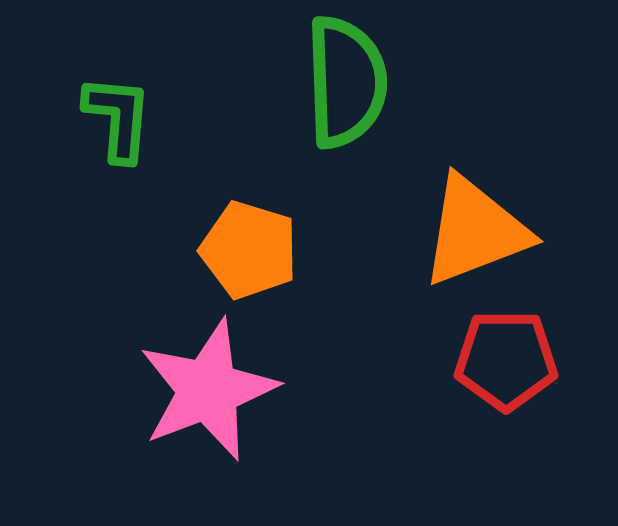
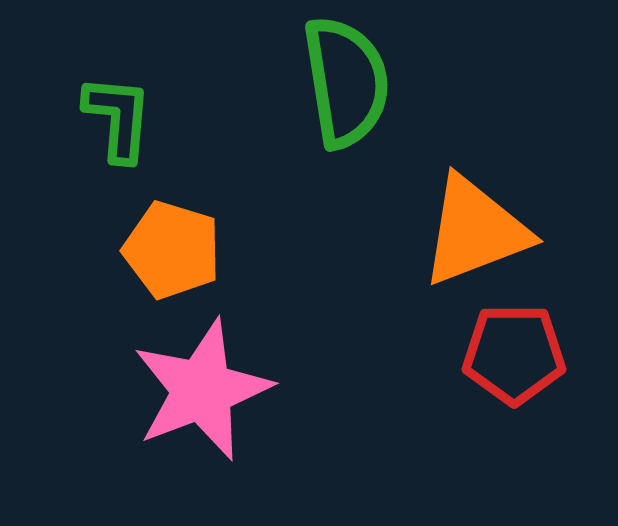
green semicircle: rotated 7 degrees counterclockwise
orange pentagon: moved 77 px left
red pentagon: moved 8 px right, 6 px up
pink star: moved 6 px left
